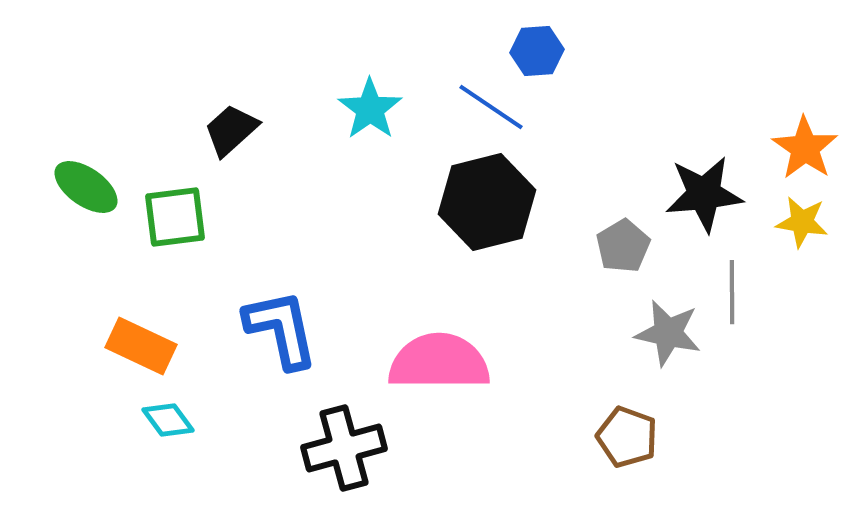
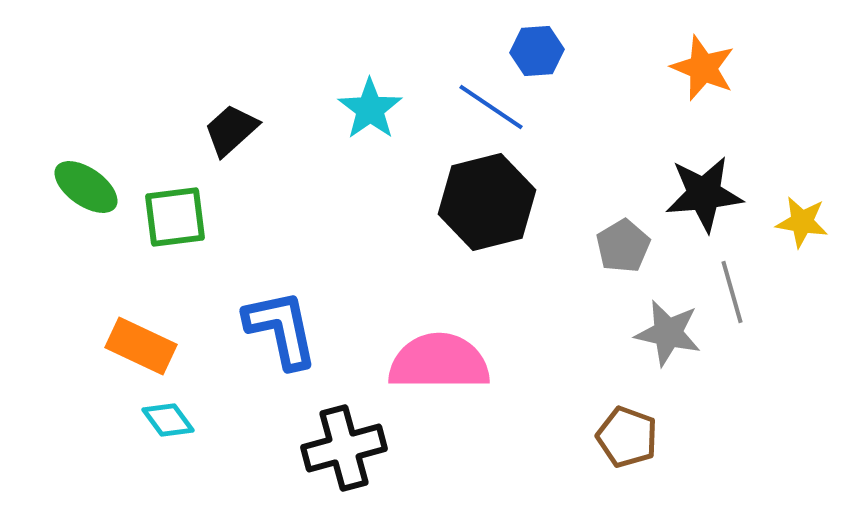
orange star: moved 102 px left, 80 px up; rotated 12 degrees counterclockwise
gray line: rotated 16 degrees counterclockwise
